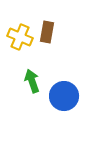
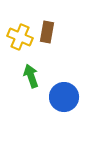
green arrow: moved 1 px left, 5 px up
blue circle: moved 1 px down
